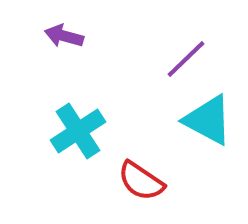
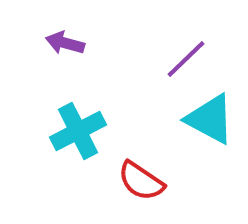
purple arrow: moved 1 px right, 7 px down
cyan triangle: moved 2 px right, 1 px up
cyan cross: rotated 6 degrees clockwise
